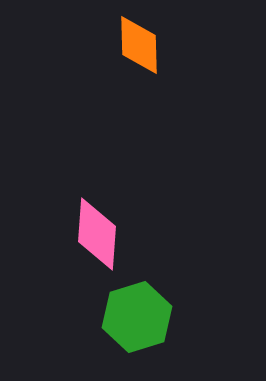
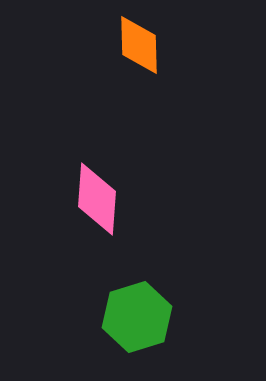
pink diamond: moved 35 px up
